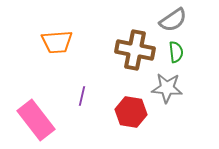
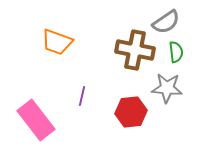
gray semicircle: moved 7 px left, 2 px down
orange trapezoid: rotated 24 degrees clockwise
red hexagon: rotated 16 degrees counterclockwise
